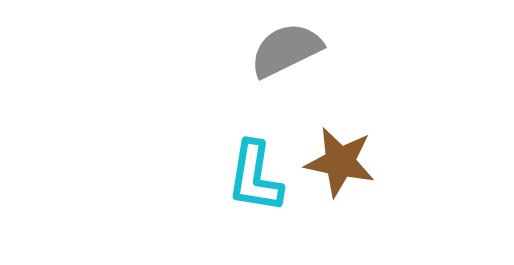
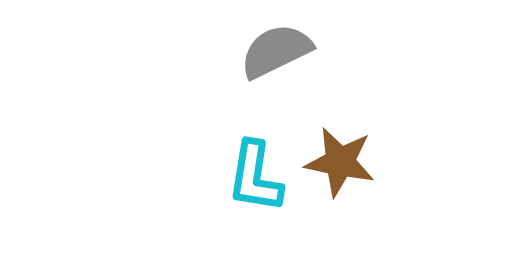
gray semicircle: moved 10 px left, 1 px down
